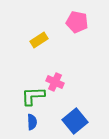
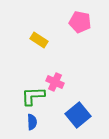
pink pentagon: moved 3 px right
yellow rectangle: rotated 66 degrees clockwise
blue square: moved 3 px right, 6 px up
